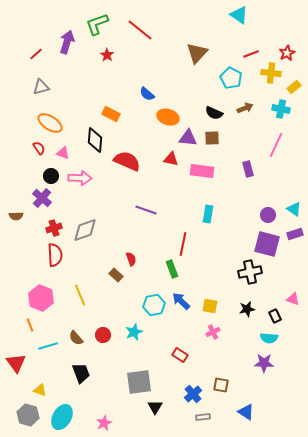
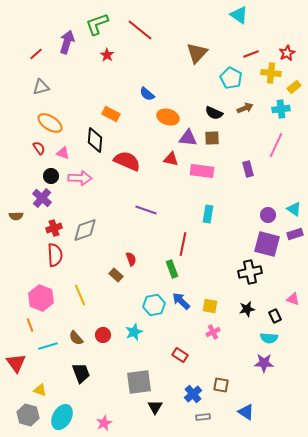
cyan cross at (281, 109): rotated 18 degrees counterclockwise
